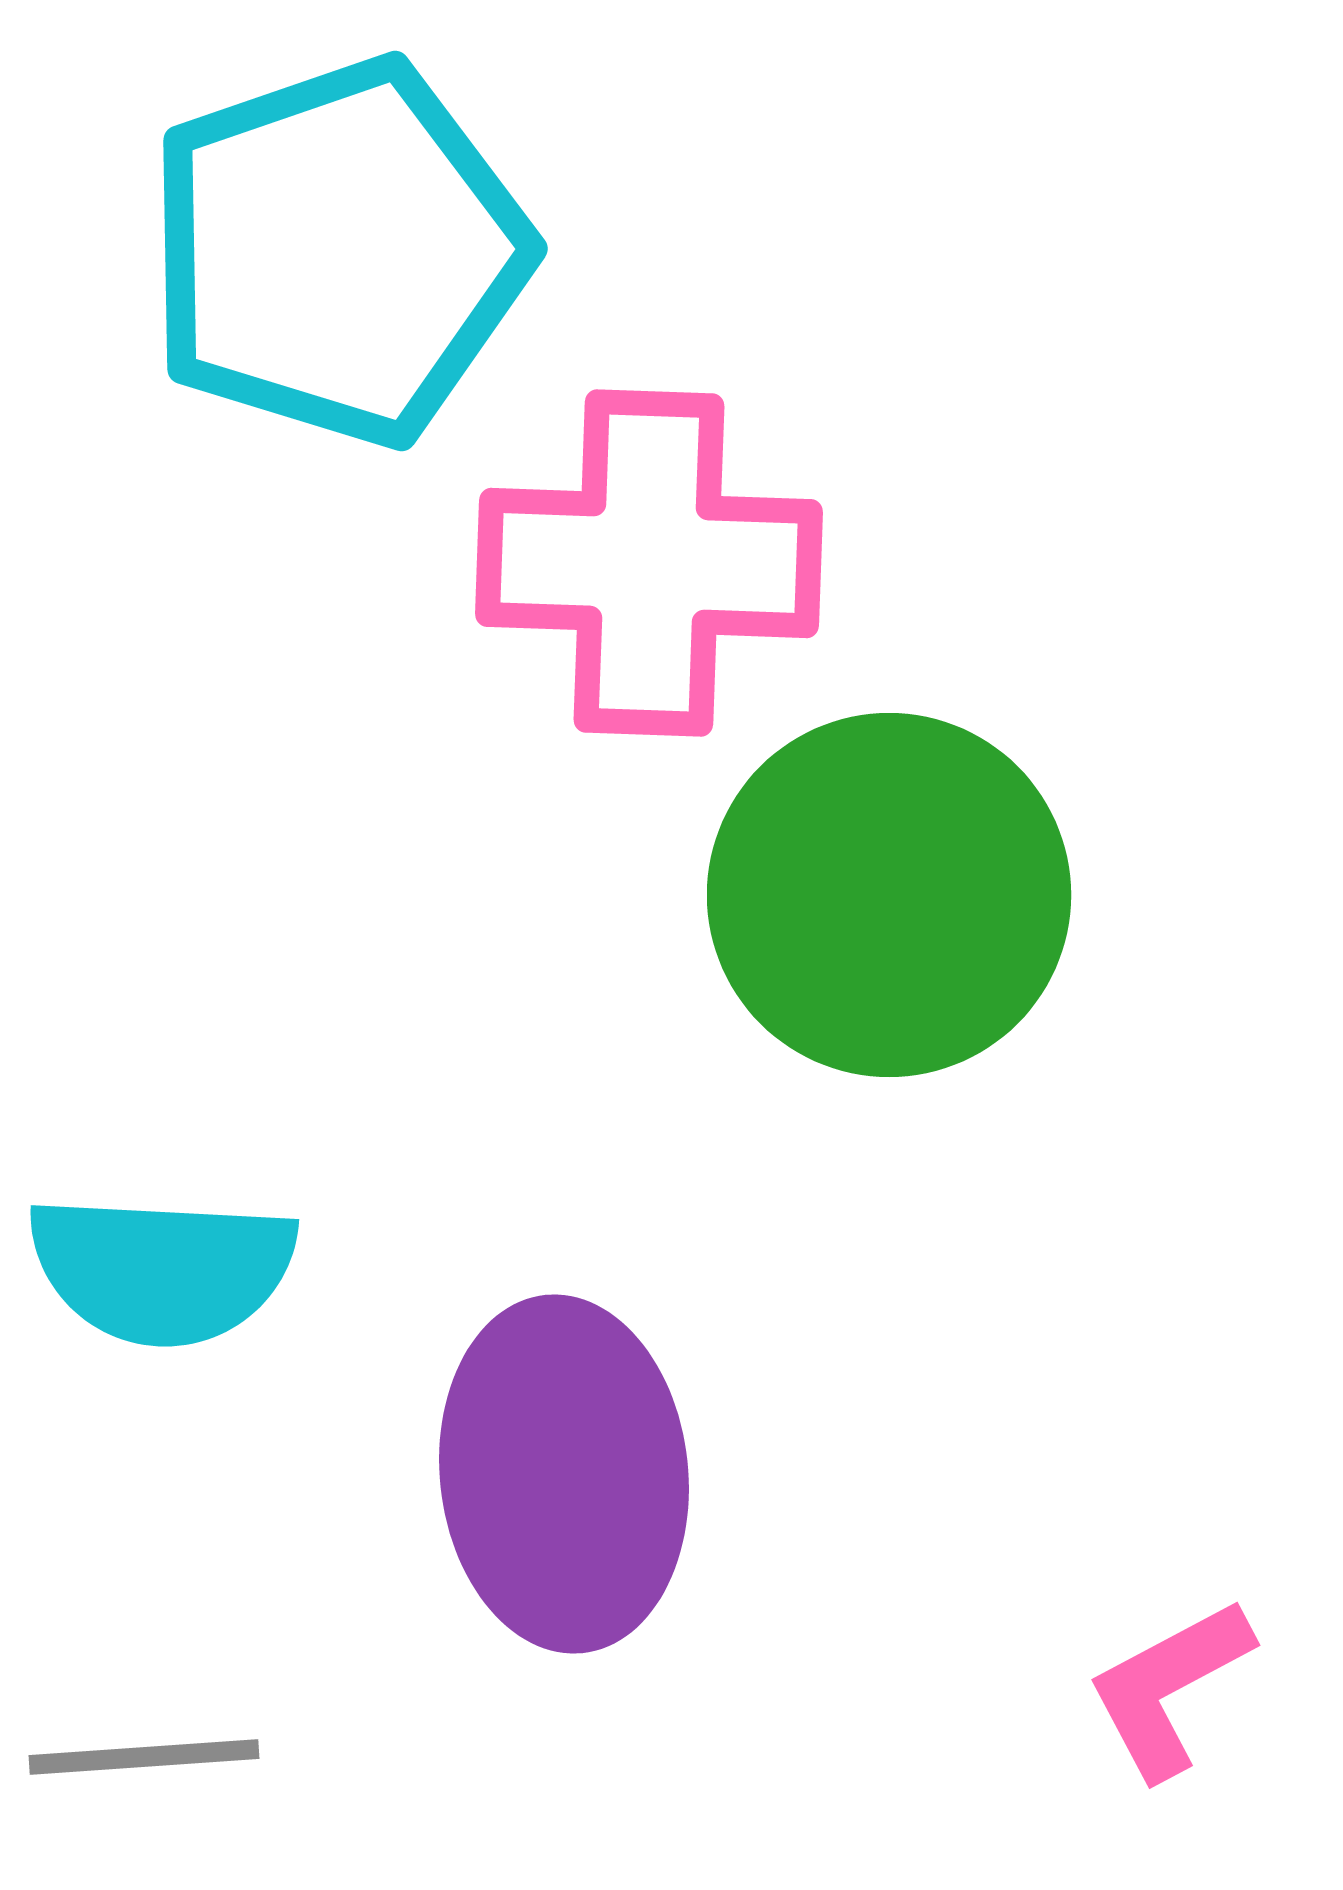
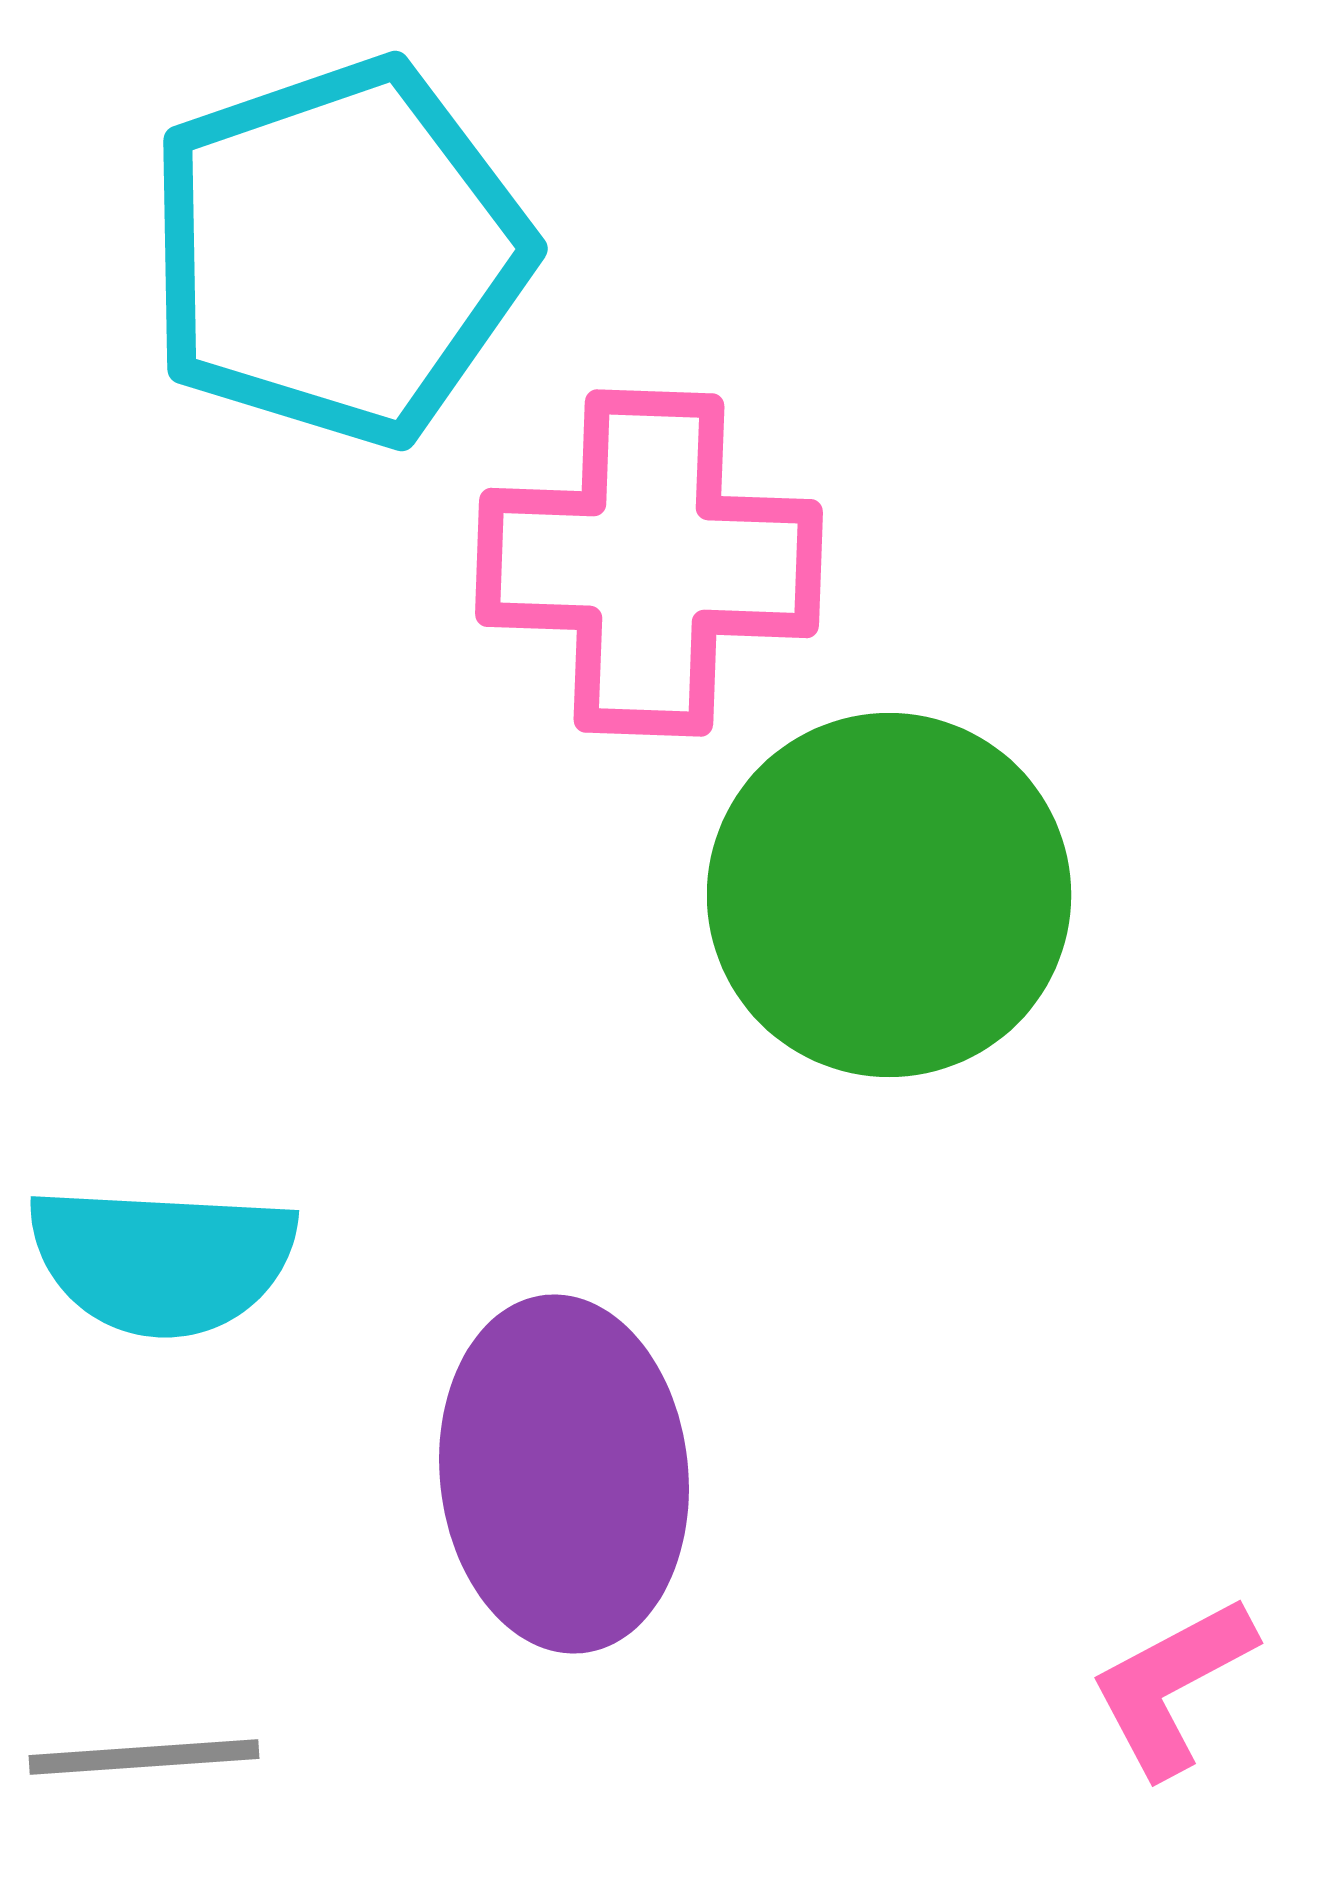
cyan semicircle: moved 9 px up
pink L-shape: moved 3 px right, 2 px up
